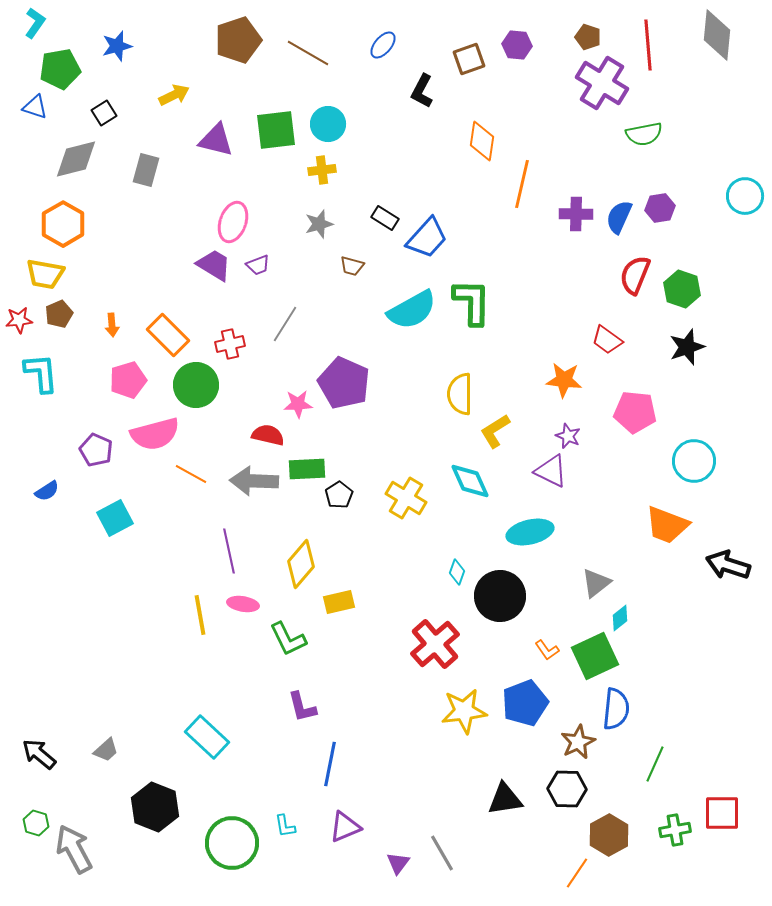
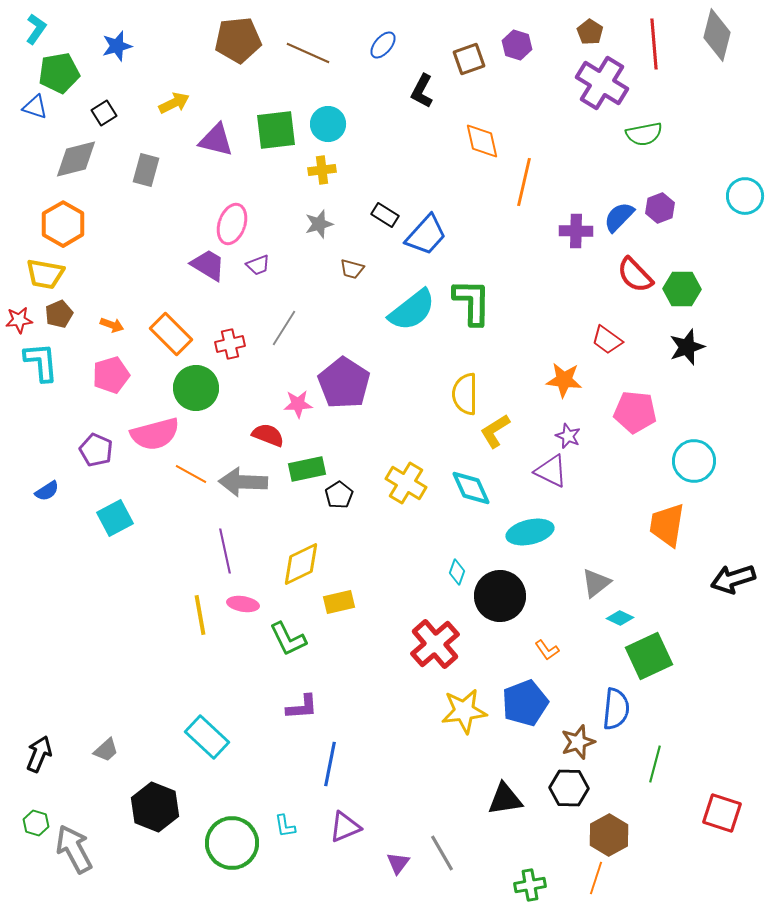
cyan L-shape at (35, 23): moved 1 px right, 6 px down
gray diamond at (717, 35): rotated 9 degrees clockwise
brown pentagon at (588, 37): moved 2 px right, 5 px up; rotated 15 degrees clockwise
brown pentagon at (238, 40): rotated 12 degrees clockwise
purple hexagon at (517, 45): rotated 12 degrees clockwise
red line at (648, 45): moved 6 px right, 1 px up
brown line at (308, 53): rotated 6 degrees counterclockwise
green pentagon at (60, 69): moved 1 px left, 4 px down
yellow arrow at (174, 95): moved 8 px down
orange diamond at (482, 141): rotated 21 degrees counterclockwise
orange line at (522, 184): moved 2 px right, 2 px up
purple hexagon at (660, 208): rotated 12 degrees counterclockwise
purple cross at (576, 214): moved 17 px down
blue semicircle at (619, 217): rotated 20 degrees clockwise
black rectangle at (385, 218): moved 3 px up
pink ellipse at (233, 222): moved 1 px left, 2 px down
blue trapezoid at (427, 238): moved 1 px left, 3 px up
purple trapezoid at (214, 265): moved 6 px left
brown trapezoid at (352, 266): moved 3 px down
red semicircle at (635, 275): rotated 66 degrees counterclockwise
green hexagon at (682, 289): rotated 18 degrees counterclockwise
cyan semicircle at (412, 310): rotated 9 degrees counterclockwise
gray line at (285, 324): moved 1 px left, 4 px down
orange arrow at (112, 325): rotated 65 degrees counterclockwise
orange rectangle at (168, 335): moved 3 px right, 1 px up
cyan L-shape at (41, 373): moved 11 px up
pink pentagon at (128, 380): moved 17 px left, 5 px up
purple pentagon at (344, 383): rotated 9 degrees clockwise
green circle at (196, 385): moved 3 px down
yellow semicircle at (460, 394): moved 5 px right
red semicircle at (268, 435): rotated 8 degrees clockwise
green rectangle at (307, 469): rotated 9 degrees counterclockwise
gray arrow at (254, 481): moved 11 px left, 1 px down
cyan diamond at (470, 481): moved 1 px right, 7 px down
yellow cross at (406, 498): moved 15 px up
orange trapezoid at (667, 525): rotated 78 degrees clockwise
purple line at (229, 551): moved 4 px left
yellow diamond at (301, 564): rotated 24 degrees clockwise
black arrow at (728, 565): moved 5 px right, 14 px down; rotated 36 degrees counterclockwise
cyan diamond at (620, 618): rotated 64 degrees clockwise
green square at (595, 656): moved 54 px right
purple L-shape at (302, 707): rotated 80 degrees counterclockwise
brown star at (578, 742): rotated 8 degrees clockwise
black arrow at (39, 754): rotated 72 degrees clockwise
green line at (655, 764): rotated 9 degrees counterclockwise
black hexagon at (567, 789): moved 2 px right, 1 px up
red square at (722, 813): rotated 18 degrees clockwise
green cross at (675, 830): moved 145 px left, 55 px down
orange line at (577, 873): moved 19 px right, 5 px down; rotated 16 degrees counterclockwise
